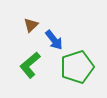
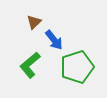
brown triangle: moved 3 px right, 3 px up
